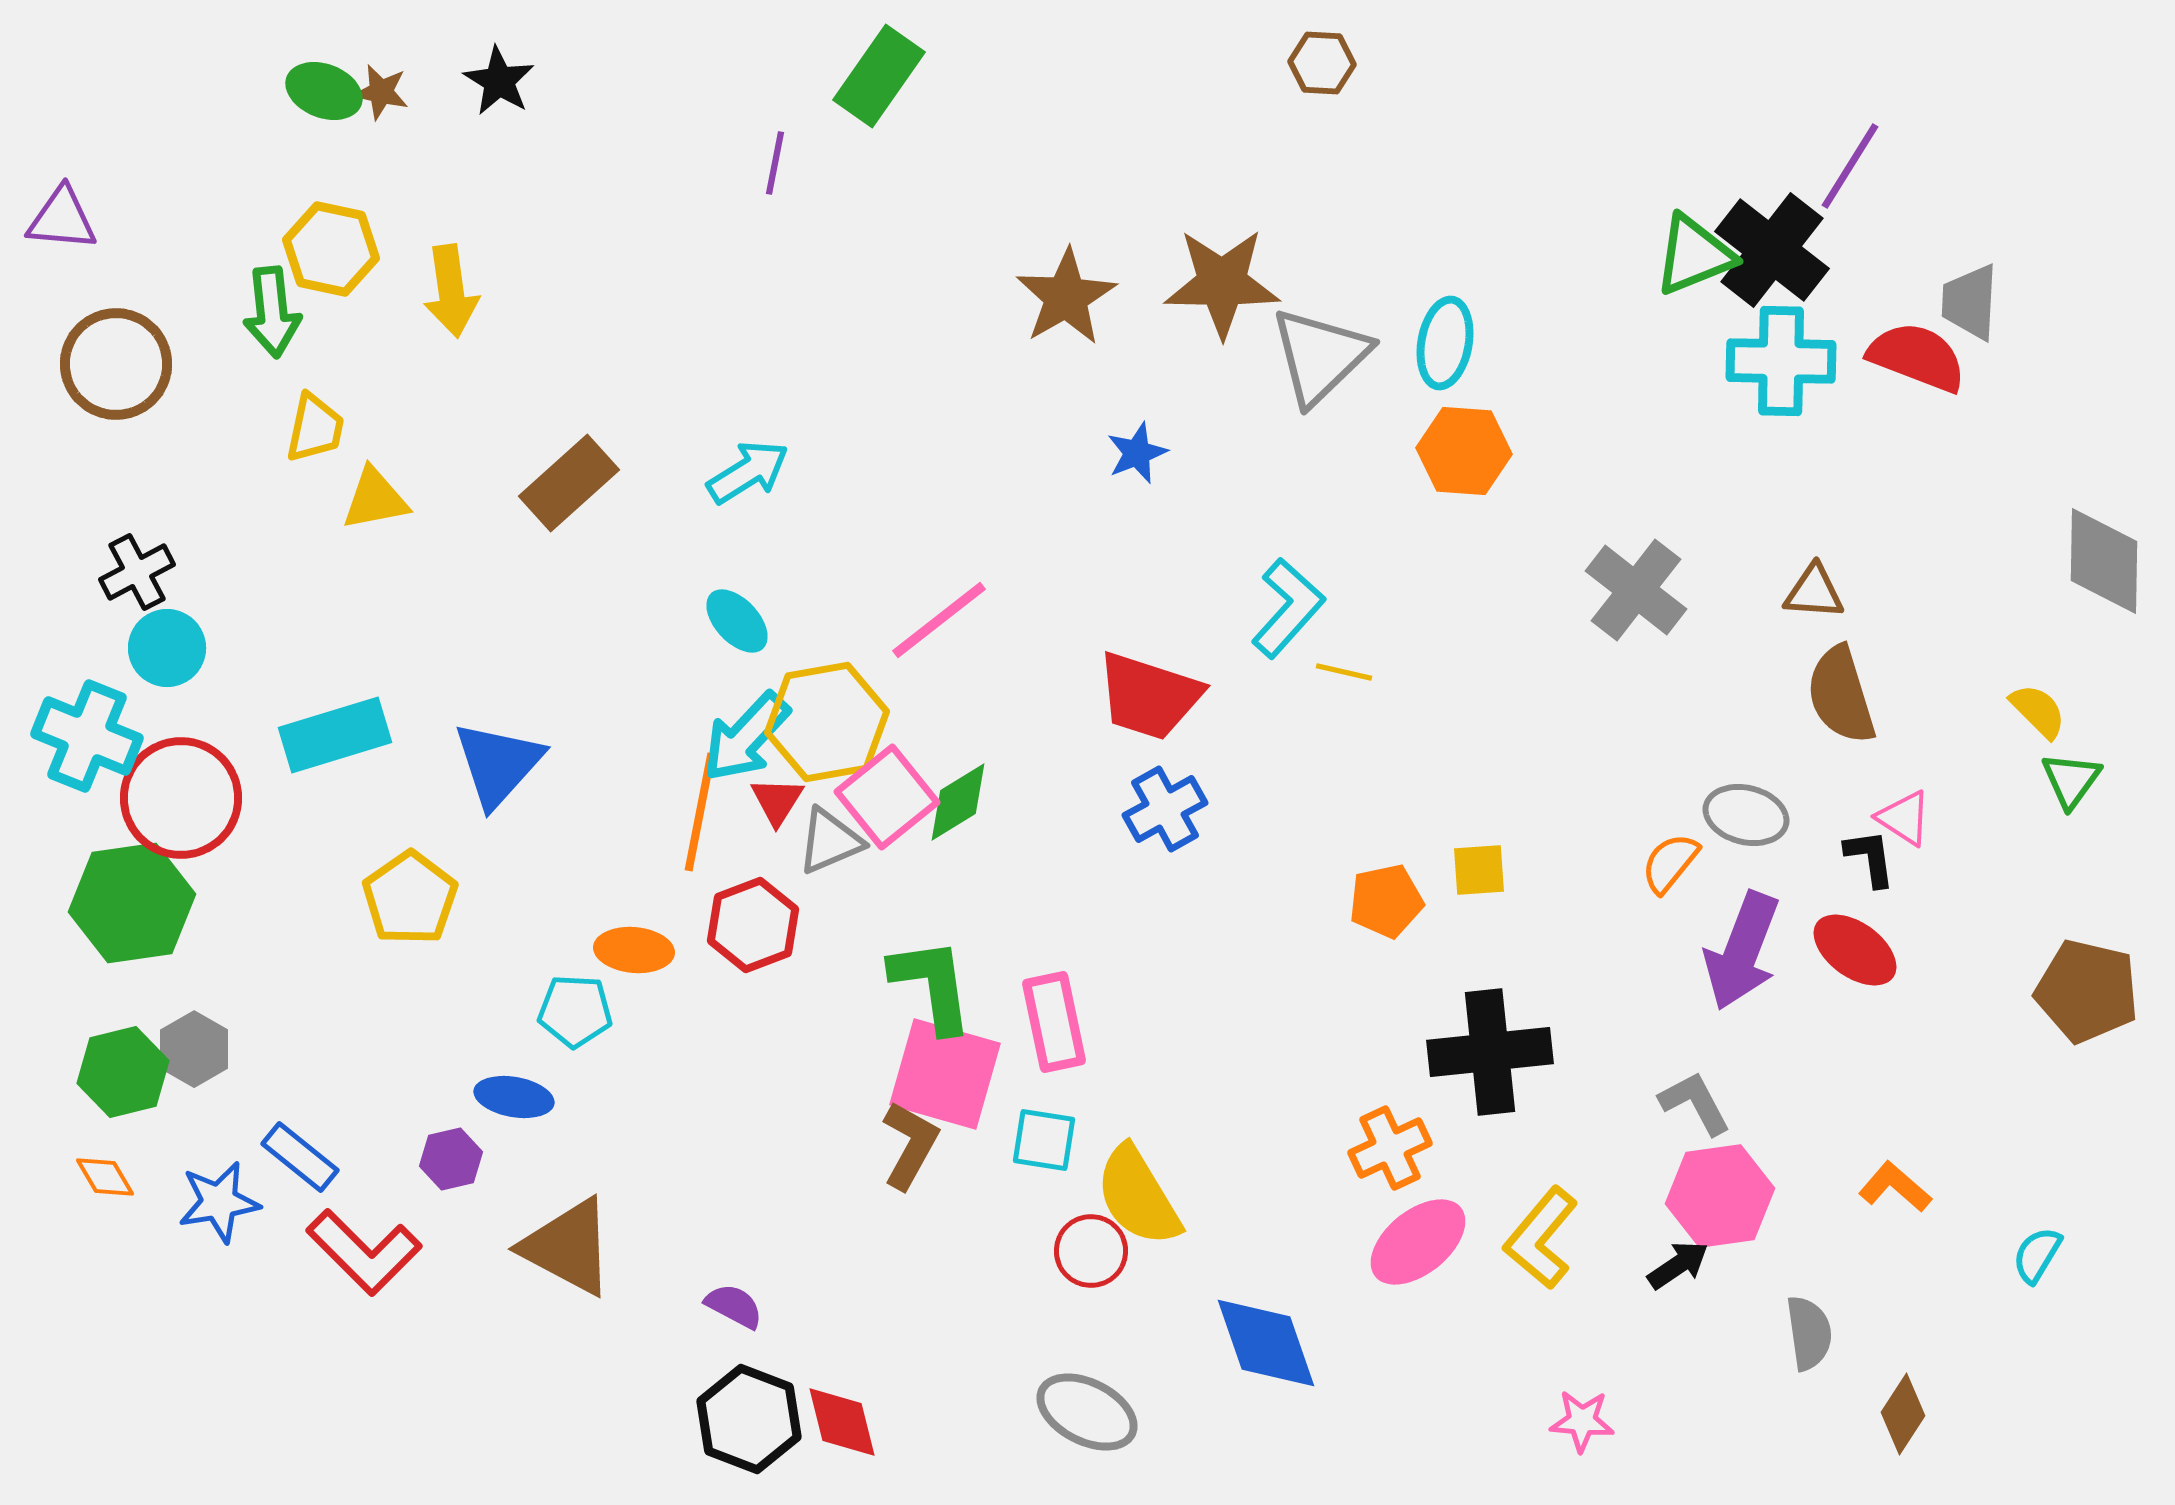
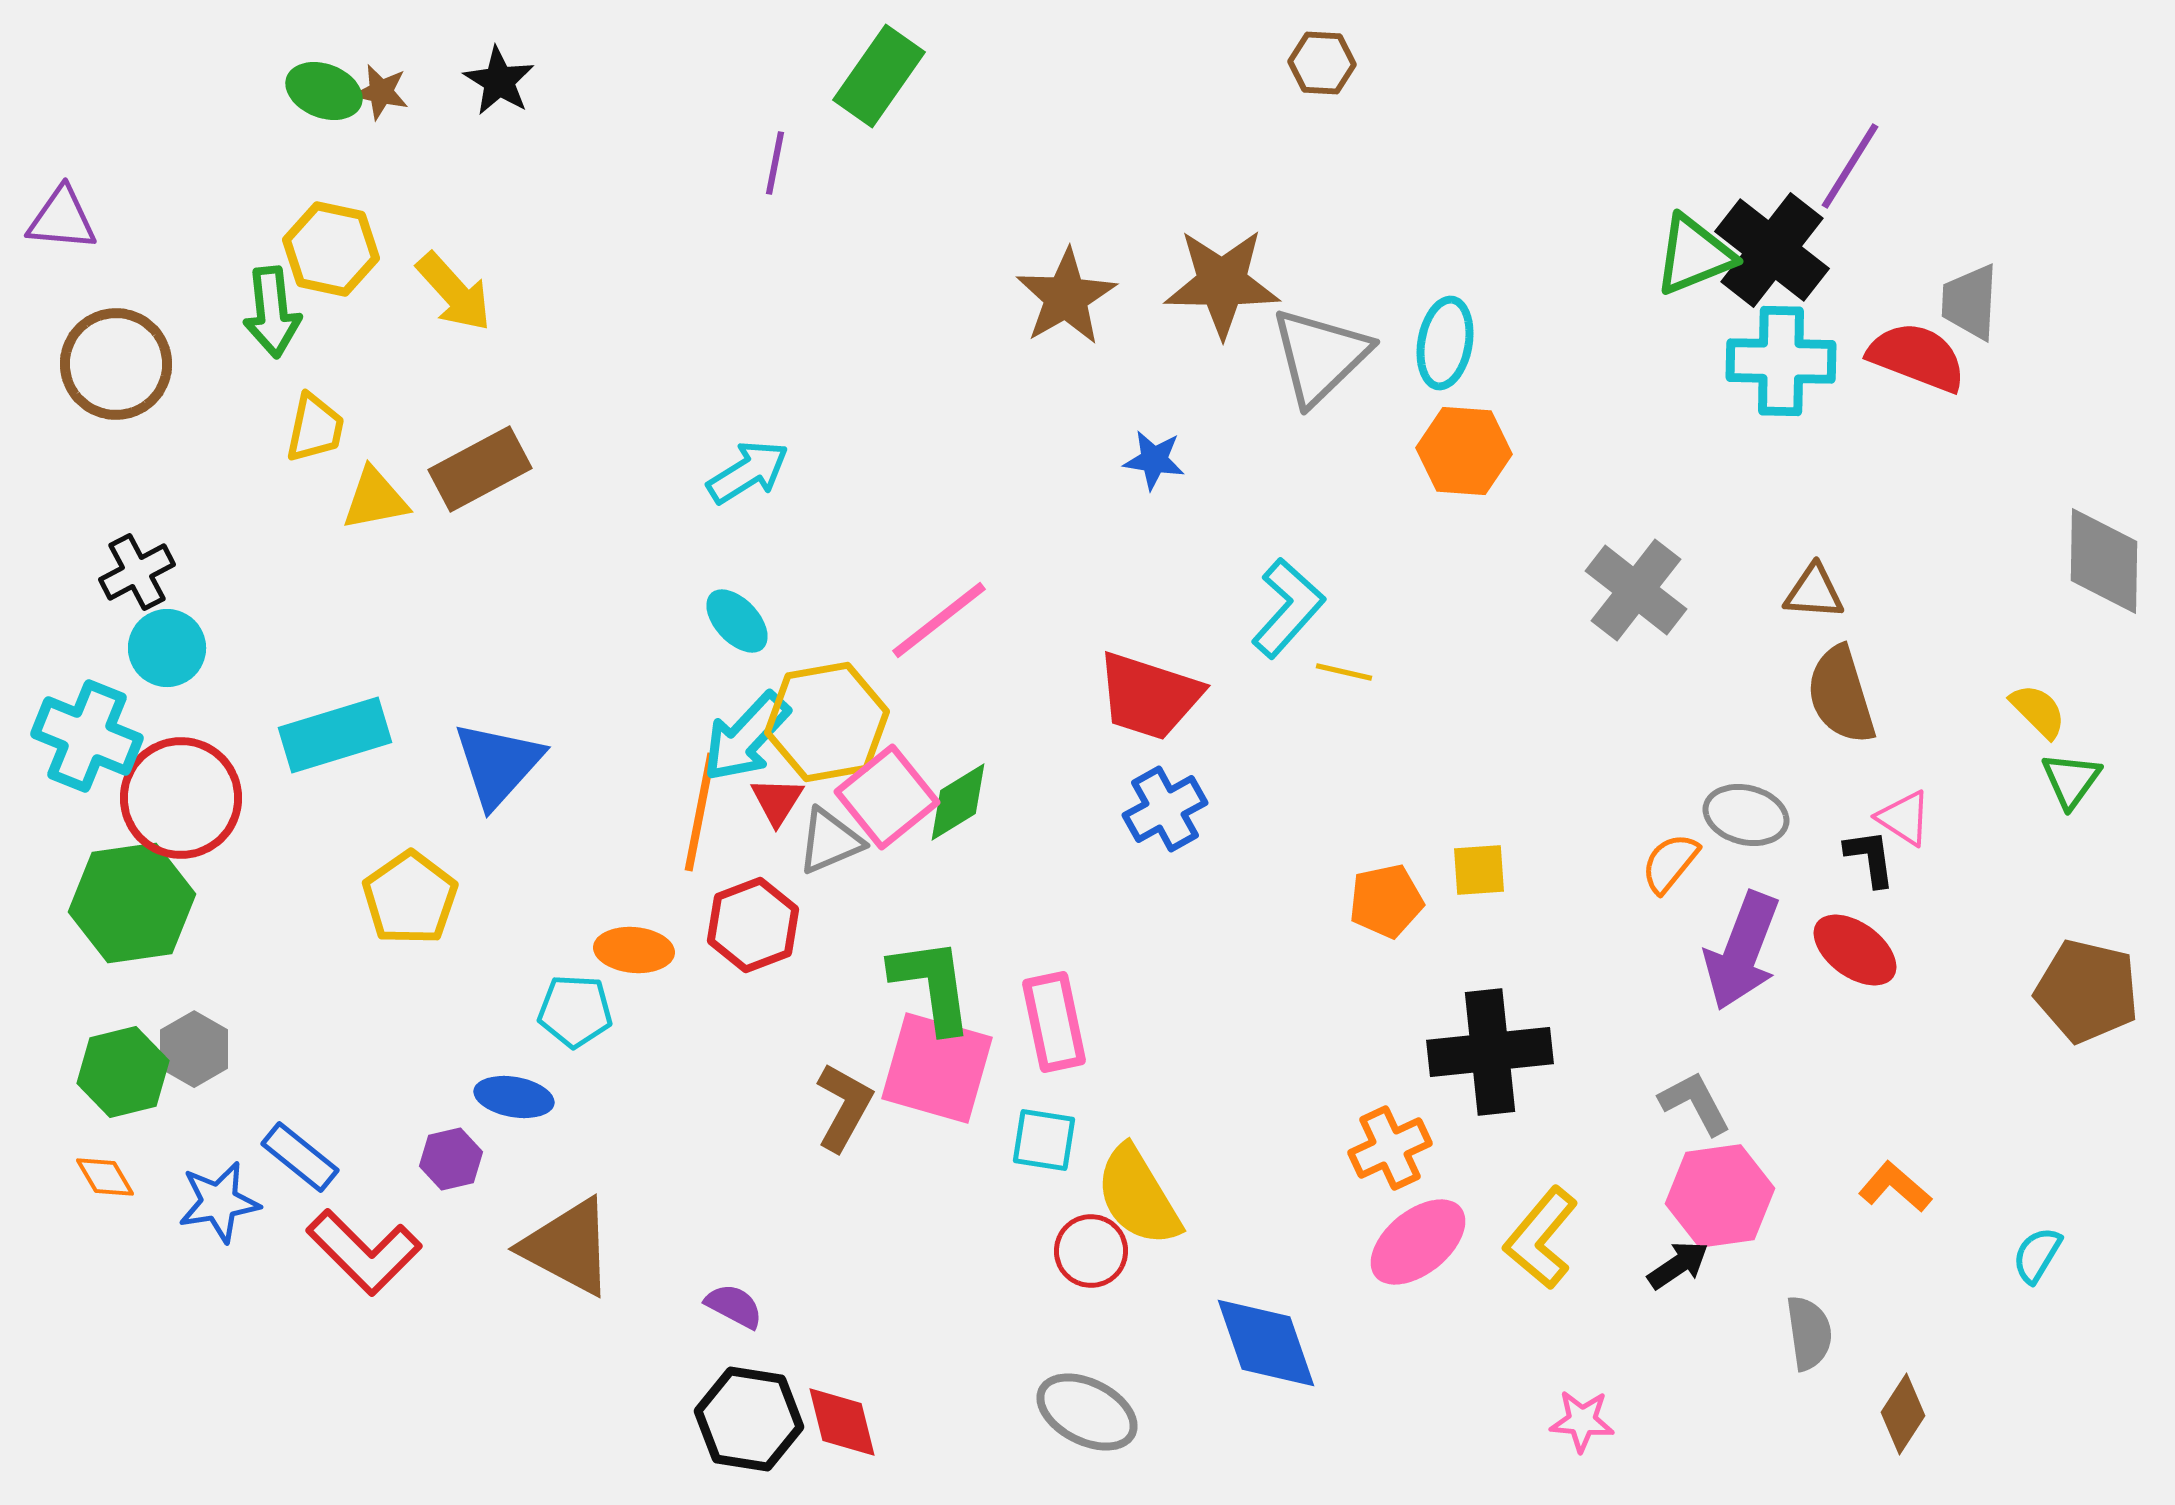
yellow arrow at (451, 291): moved 3 px right, 1 px down; rotated 34 degrees counterclockwise
blue star at (1137, 453): moved 17 px right, 7 px down; rotated 30 degrees clockwise
brown rectangle at (569, 483): moved 89 px left, 14 px up; rotated 14 degrees clockwise
pink square at (945, 1074): moved 8 px left, 6 px up
brown L-shape at (910, 1145): moved 66 px left, 38 px up
black hexagon at (749, 1419): rotated 12 degrees counterclockwise
